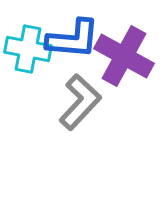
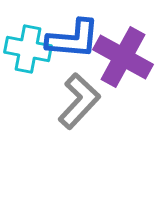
purple cross: moved 1 px left, 1 px down
gray L-shape: moved 1 px left, 1 px up
